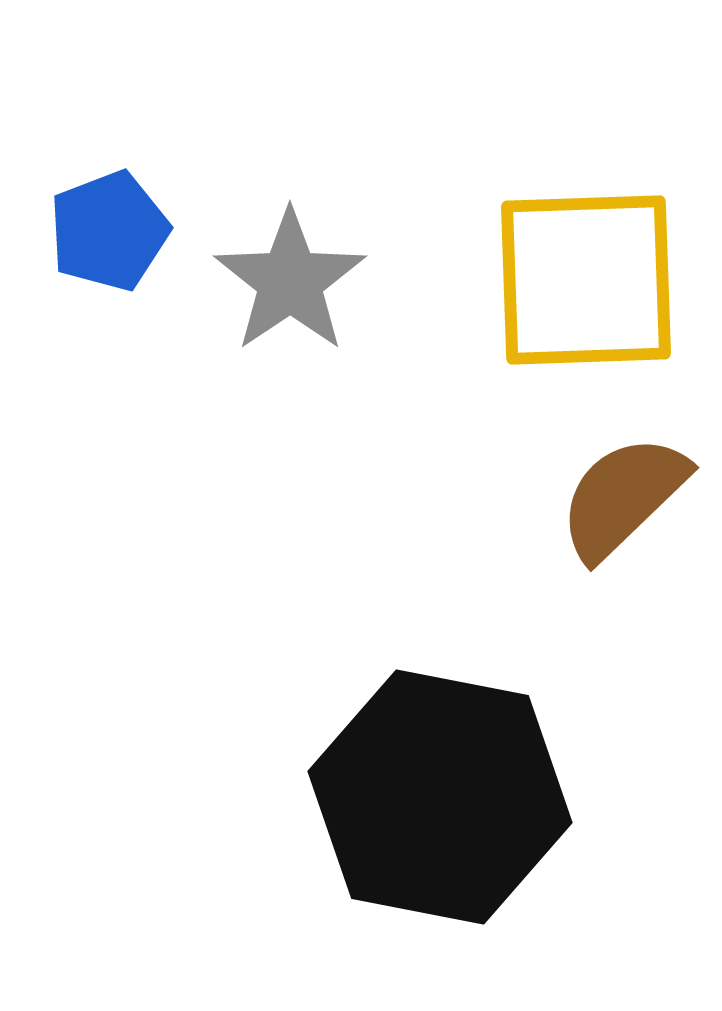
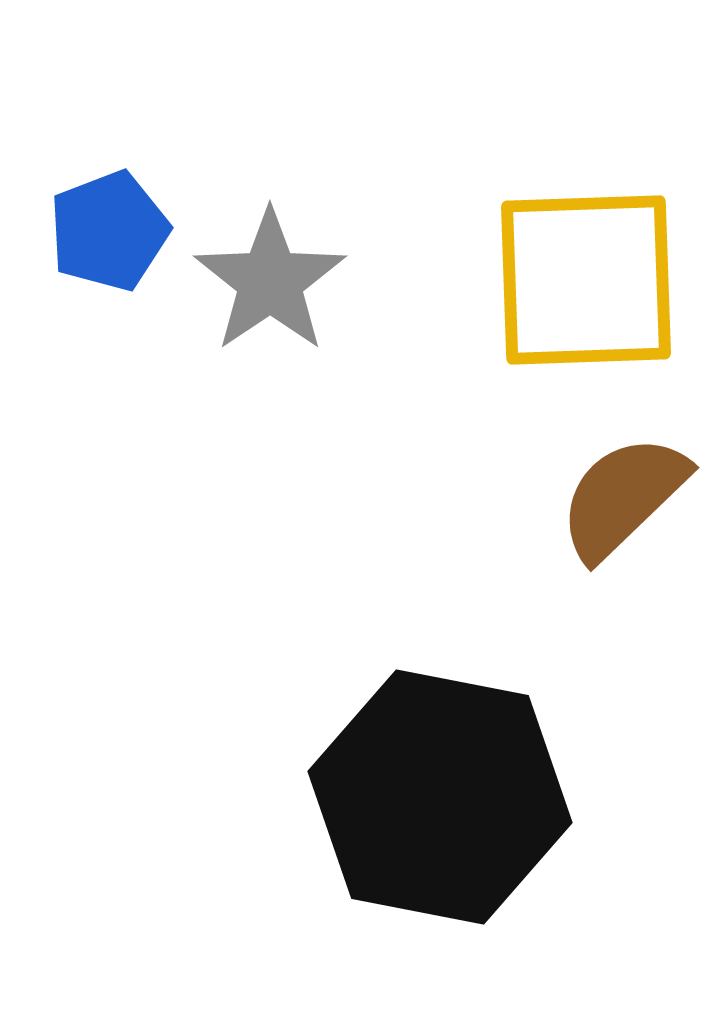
gray star: moved 20 px left
